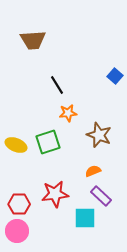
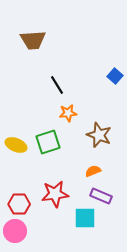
purple rectangle: rotated 20 degrees counterclockwise
pink circle: moved 2 px left
